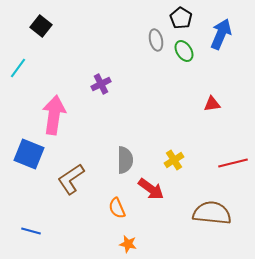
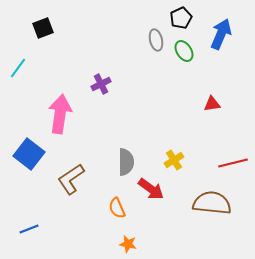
black pentagon: rotated 15 degrees clockwise
black square: moved 2 px right, 2 px down; rotated 30 degrees clockwise
pink arrow: moved 6 px right, 1 px up
blue square: rotated 16 degrees clockwise
gray semicircle: moved 1 px right, 2 px down
brown semicircle: moved 10 px up
blue line: moved 2 px left, 2 px up; rotated 36 degrees counterclockwise
